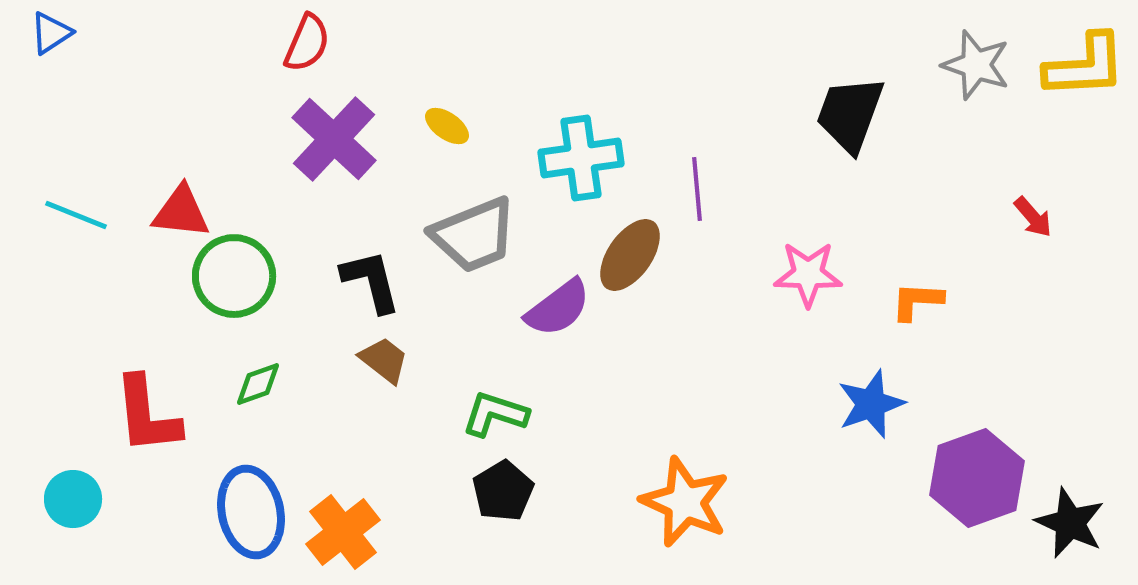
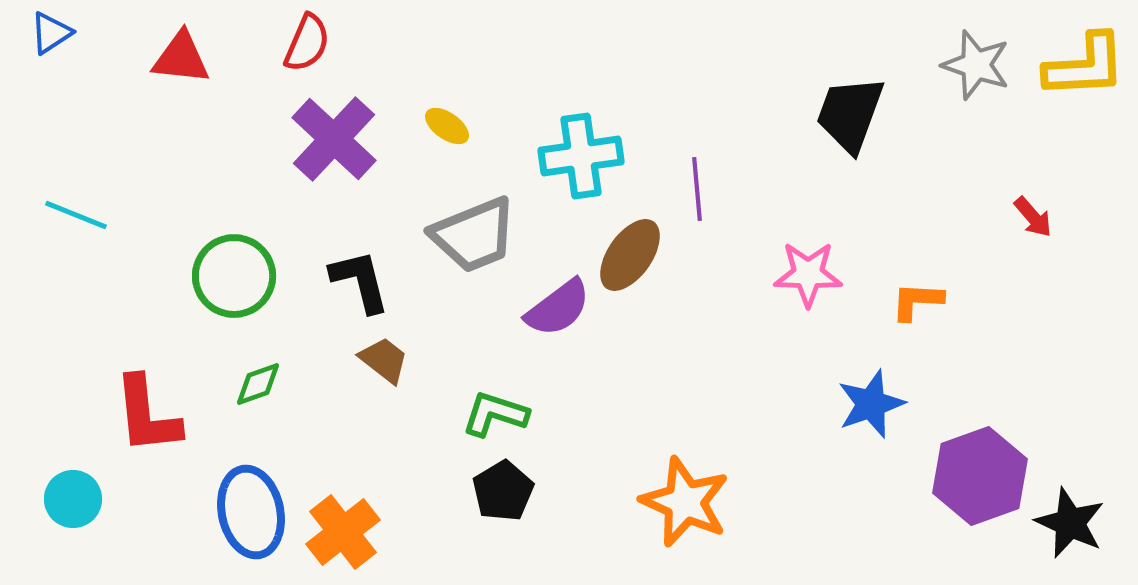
cyan cross: moved 2 px up
red triangle: moved 154 px up
black L-shape: moved 11 px left
purple hexagon: moved 3 px right, 2 px up
